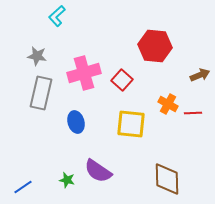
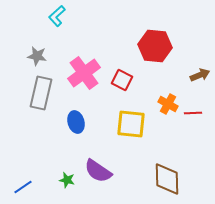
pink cross: rotated 20 degrees counterclockwise
red square: rotated 15 degrees counterclockwise
